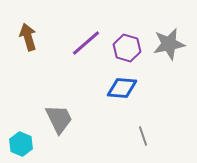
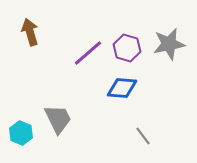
brown arrow: moved 2 px right, 5 px up
purple line: moved 2 px right, 10 px down
gray trapezoid: moved 1 px left
gray line: rotated 18 degrees counterclockwise
cyan hexagon: moved 11 px up
